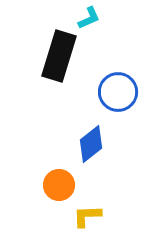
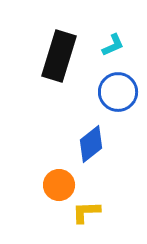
cyan L-shape: moved 24 px right, 27 px down
yellow L-shape: moved 1 px left, 4 px up
